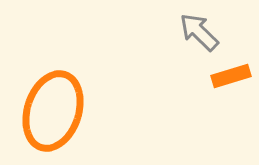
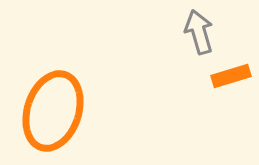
gray arrow: rotated 30 degrees clockwise
